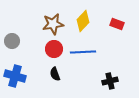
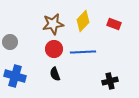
red rectangle: moved 3 px left
gray circle: moved 2 px left, 1 px down
